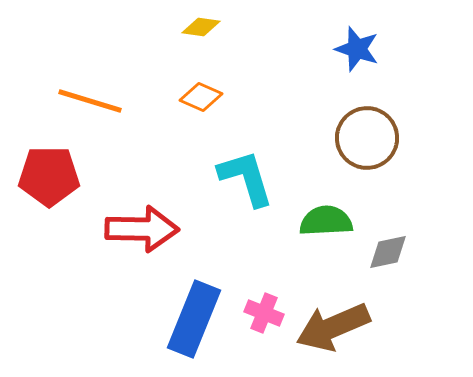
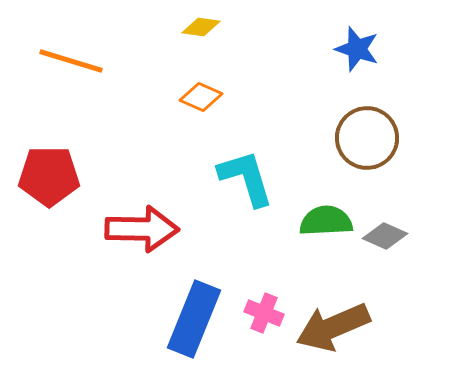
orange line: moved 19 px left, 40 px up
gray diamond: moved 3 px left, 16 px up; rotated 36 degrees clockwise
